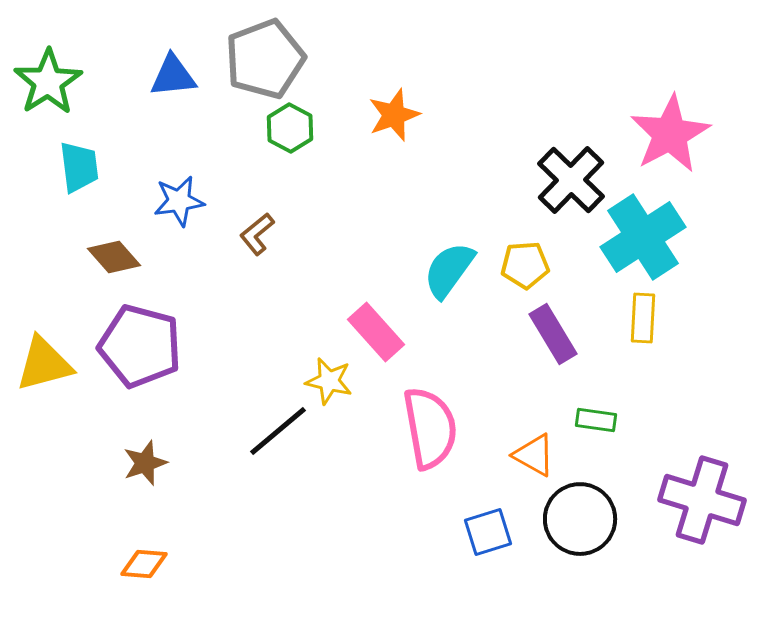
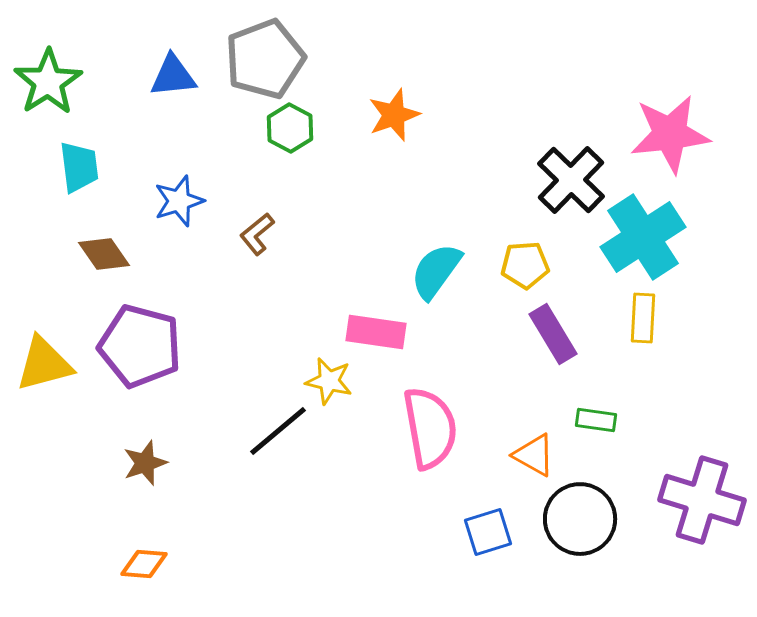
pink star: rotated 22 degrees clockwise
blue star: rotated 9 degrees counterclockwise
brown diamond: moved 10 px left, 3 px up; rotated 6 degrees clockwise
cyan semicircle: moved 13 px left, 1 px down
pink rectangle: rotated 40 degrees counterclockwise
